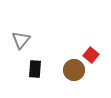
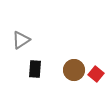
gray triangle: rotated 18 degrees clockwise
red square: moved 5 px right, 19 px down
